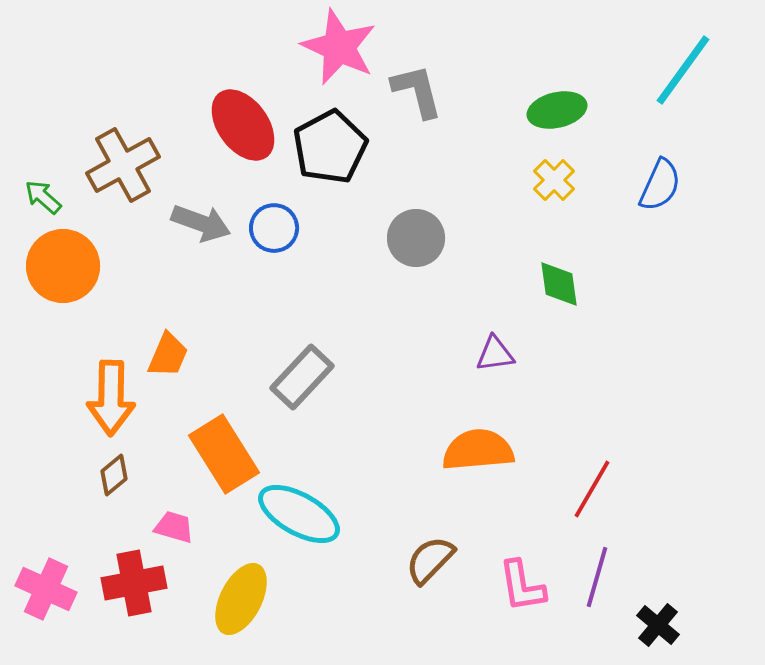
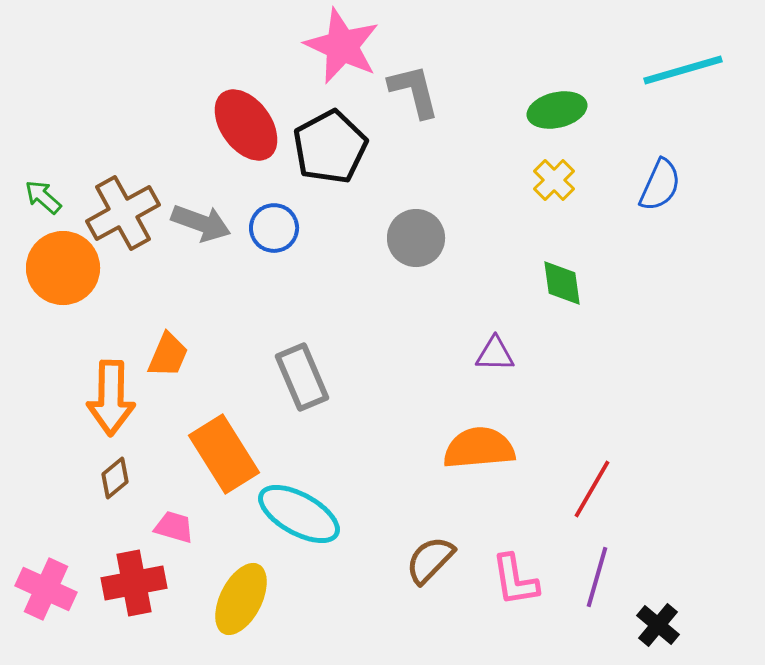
pink star: moved 3 px right, 1 px up
cyan line: rotated 38 degrees clockwise
gray L-shape: moved 3 px left
red ellipse: moved 3 px right
brown cross: moved 48 px down
orange circle: moved 2 px down
green diamond: moved 3 px right, 1 px up
purple triangle: rotated 9 degrees clockwise
gray rectangle: rotated 66 degrees counterclockwise
orange semicircle: moved 1 px right, 2 px up
brown diamond: moved 1 px right, 3 px down
pink L-shape: moved 7 px left, 6 px up
